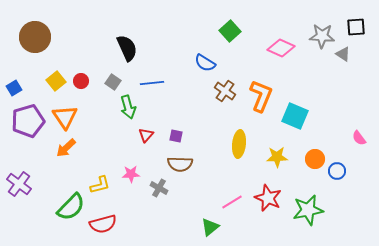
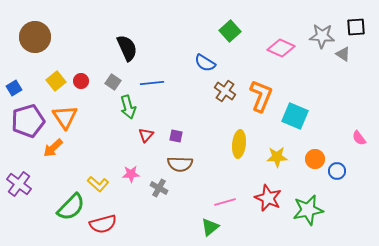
orange arrow: moved 13 px left
yellow L-shape: moved 2 px left, 1 px up; rotated 55 degrees clockwise
pink line: moved 7 px left; rotated 15 degrees clockwise
